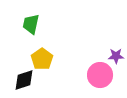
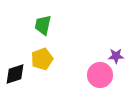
green trapezoid: moved 12 px right, 1 px down
yellow pentagon: rotated 15 degrees clockwise
black diamond: moved 9 px left, 6 px up
